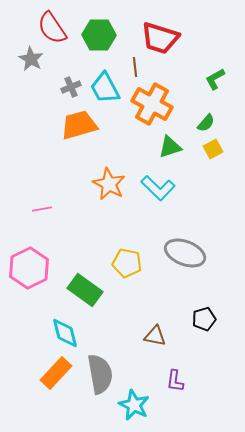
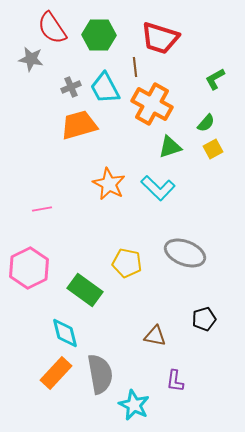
gray star: rotated 20 degrees counterclockwise
